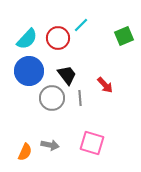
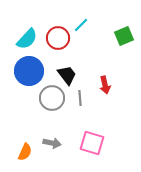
red arrow: rotated 30 degrees clockwise
gray arrow: moved 2 px right, 2 px up
